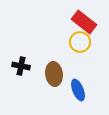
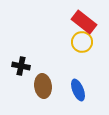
yellow circle: moved 2 px right
brown ellipse: moved 11 px left, 12 px down
